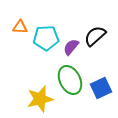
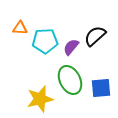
orange triangle: moved 1 px down
cyan pentagon: moved 1 px left, 3 px down
blue square: rotated 20 degrees clockwise
